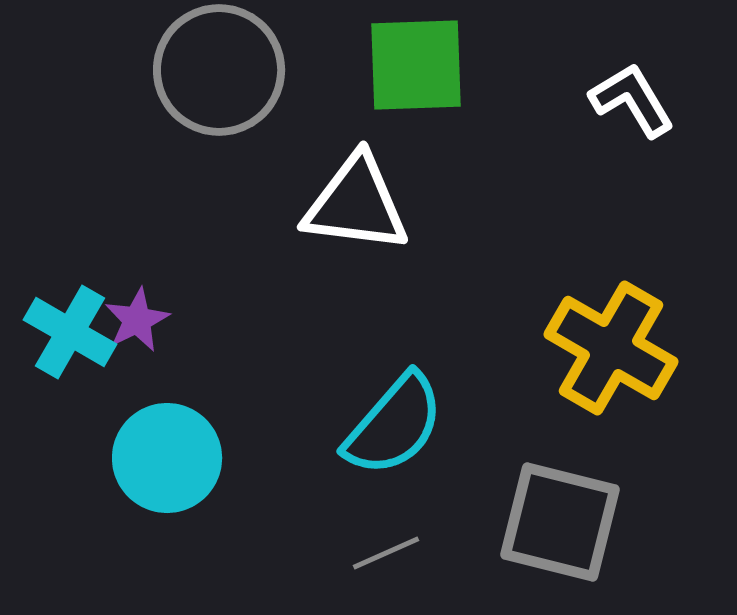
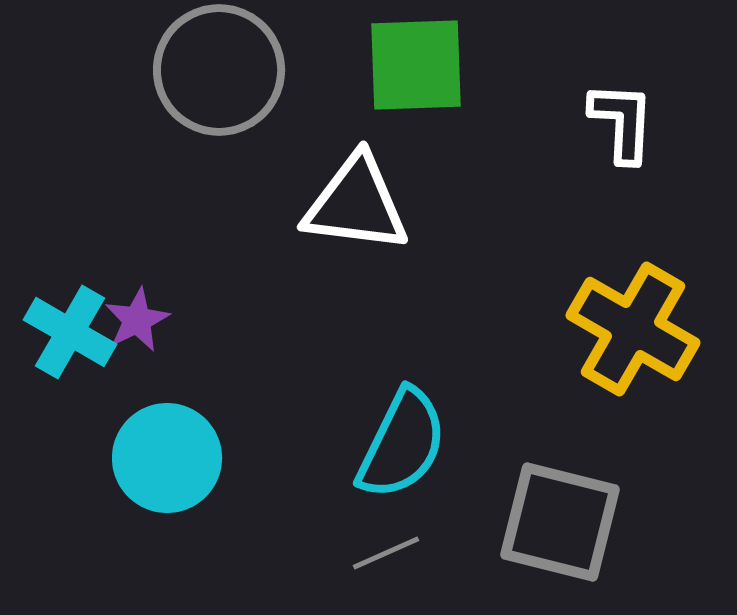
white L-shape: moved 10 px left, 22 px down; rotated 34 degrees clockwise
yellow cross: moved 22 px right, 19 px up
cyan semicircle: moved 8 px right, 19 px down; rotated 15 degrees counterclockwise
